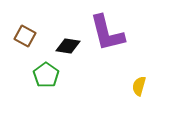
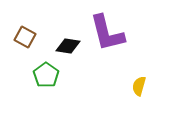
brown square: moved 1 px down
